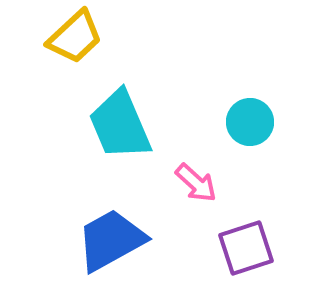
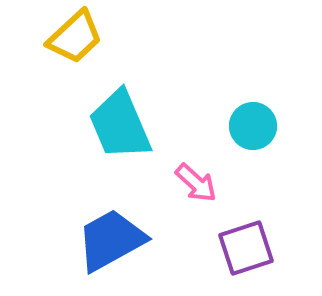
cyan circle: moved 3 px right, 4 px down
